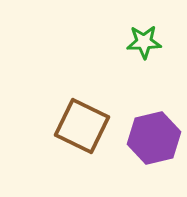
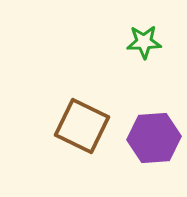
purple hexagon: rotated 9 degrees clockwise
